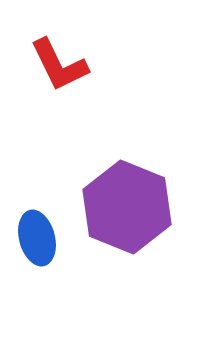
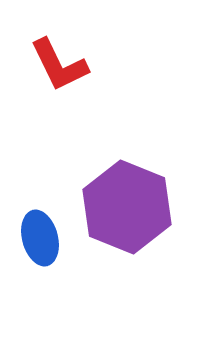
blue ellipse: moved 3 px right
